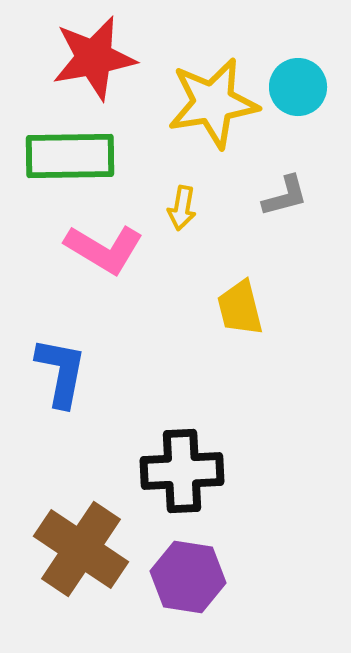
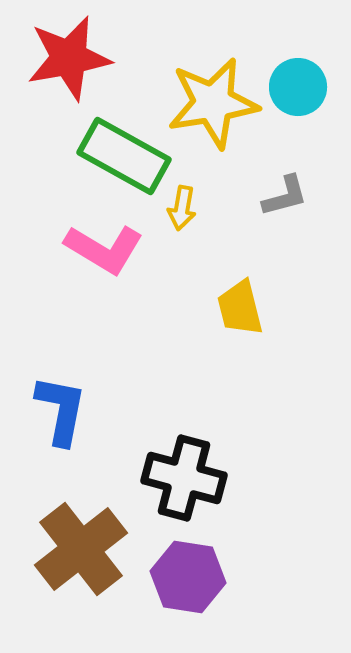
red star: moved 25 px left
green rectangle: moved 54 px right; rotated 30 degrees clockwise
blue L-shape: moved 38 px down
black cross: moved 2 px right, 7 px down; rotated 18 degrees clockwise
brown cross: rotated 18 degrees clockwise
